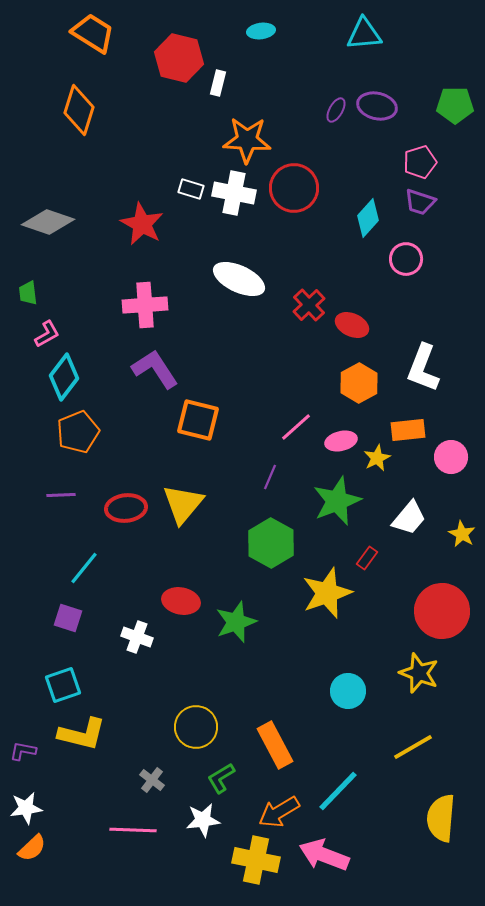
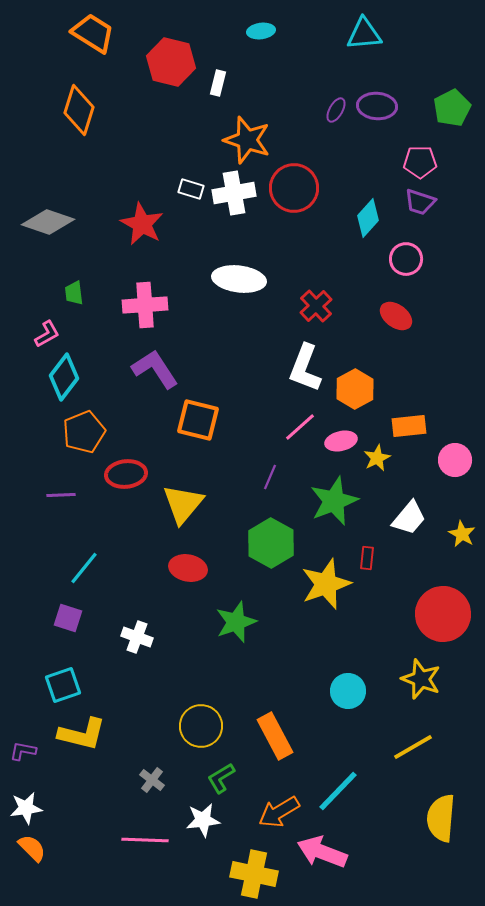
red hexagon at (179, 58): moved 8 px left, 4 px down
green pentagon at (455, 105): moved 3 px left, 3 px down; rotated 27 degrees counterclockwise
purple ellipse at (377, 106): rotated 9 degrees counterclockwise
orange star at (247, 140): rotated 15 degrees clockwise
pink pentagon at (420, 162): rotated 16 degrees clockwise
white cross at (234, 193): rotated 21 degrees counterclockwise
white ellipse at (239, 279): rotated 18 degrees counterclockwise
green trapezoid at (28, 293): moved 46 px right
red cross at (309, 305): moved 7 px right, 1 px down
red ellipse at (352, 325): moved 44 px right, 9 px up; rotated 12 degrees clockwise
white L-shape at (423, 368): moved 118 px left
orange hexagon at (359, 383): moved 4 px left, 6 px down
pink line at (296, 427): moved 4 px right
orange rectangle at (408, 430): moved 1 px right, 4 px up
orange pentagon at (78, 432): moved 6 px right
pink circle at (451, 457): moved 4 px right, 3 px down
green star at (337, 501): moved 3 px left
red ellipse at (126, 508): moved 34 px up
red rectangle at (367, 558): rotated 30 degrees counterclockwise
yellow star at (327, 593): moved 1 px left, 9 px up
red ellipse at (181, 601): moved 7 px right, 33 px up
red circle at (442, 611): moved 1 px right, 3 px down
yellow star at (419, 673): moved 2 px right, 6 px down
yellow circle at (196, 727): moved 5 px right, 1 px up
orange rectangle at (275, 745): moved 9 px up
pink line at (133, 830): moved 12 px right, 10 px down
orange semicircle at (32, 848): rotated 92 degrees counterclockwise
pink arrow at (324, 855): moved 2 px left, 3 px up
yellow cross at (256, 860): moved 2 px left, 14 px down
